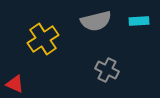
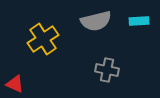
gray cross: rotated 15 degrees counterclockwise
